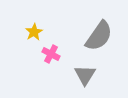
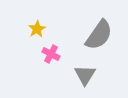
yellow star: moved 3 px right, 3 px up
gray semicircle: moved 1 px up
